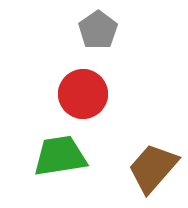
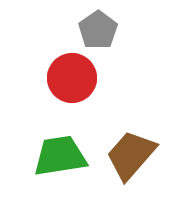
red circle: moved 11 px left, 16 px up
brown trapezoid: moved 22 px left, 13 px up
